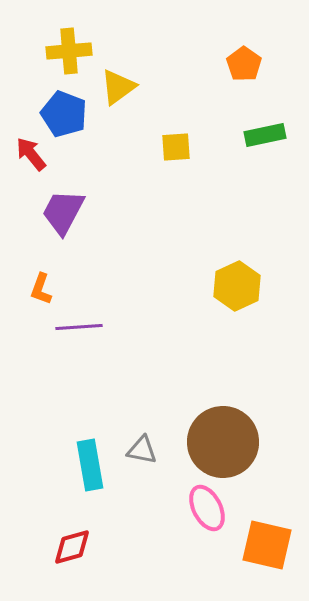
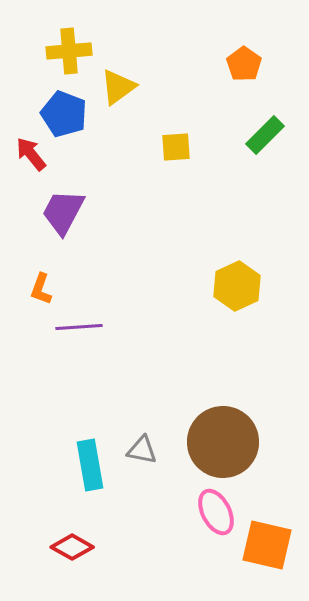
green rectangle: rotated 33 degrees counterclockwise
pink ellipse: moved 9 px right, 4 px down
red diamond: rotated 45 degrees clockwise
